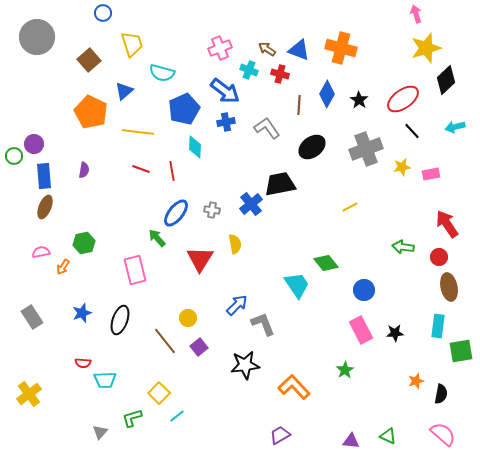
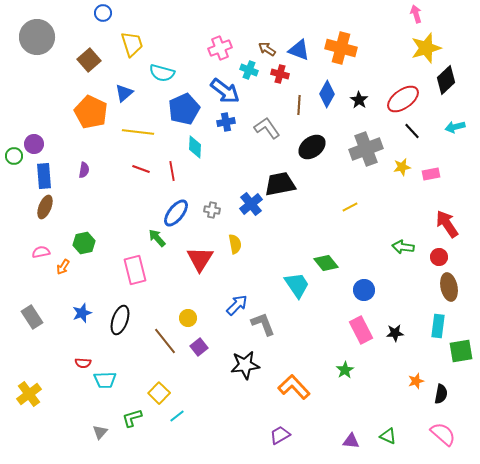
blue triangle at (124, 91): moved 2 px down
